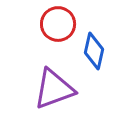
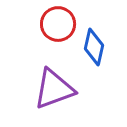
blue diamond: moved 4 px up
